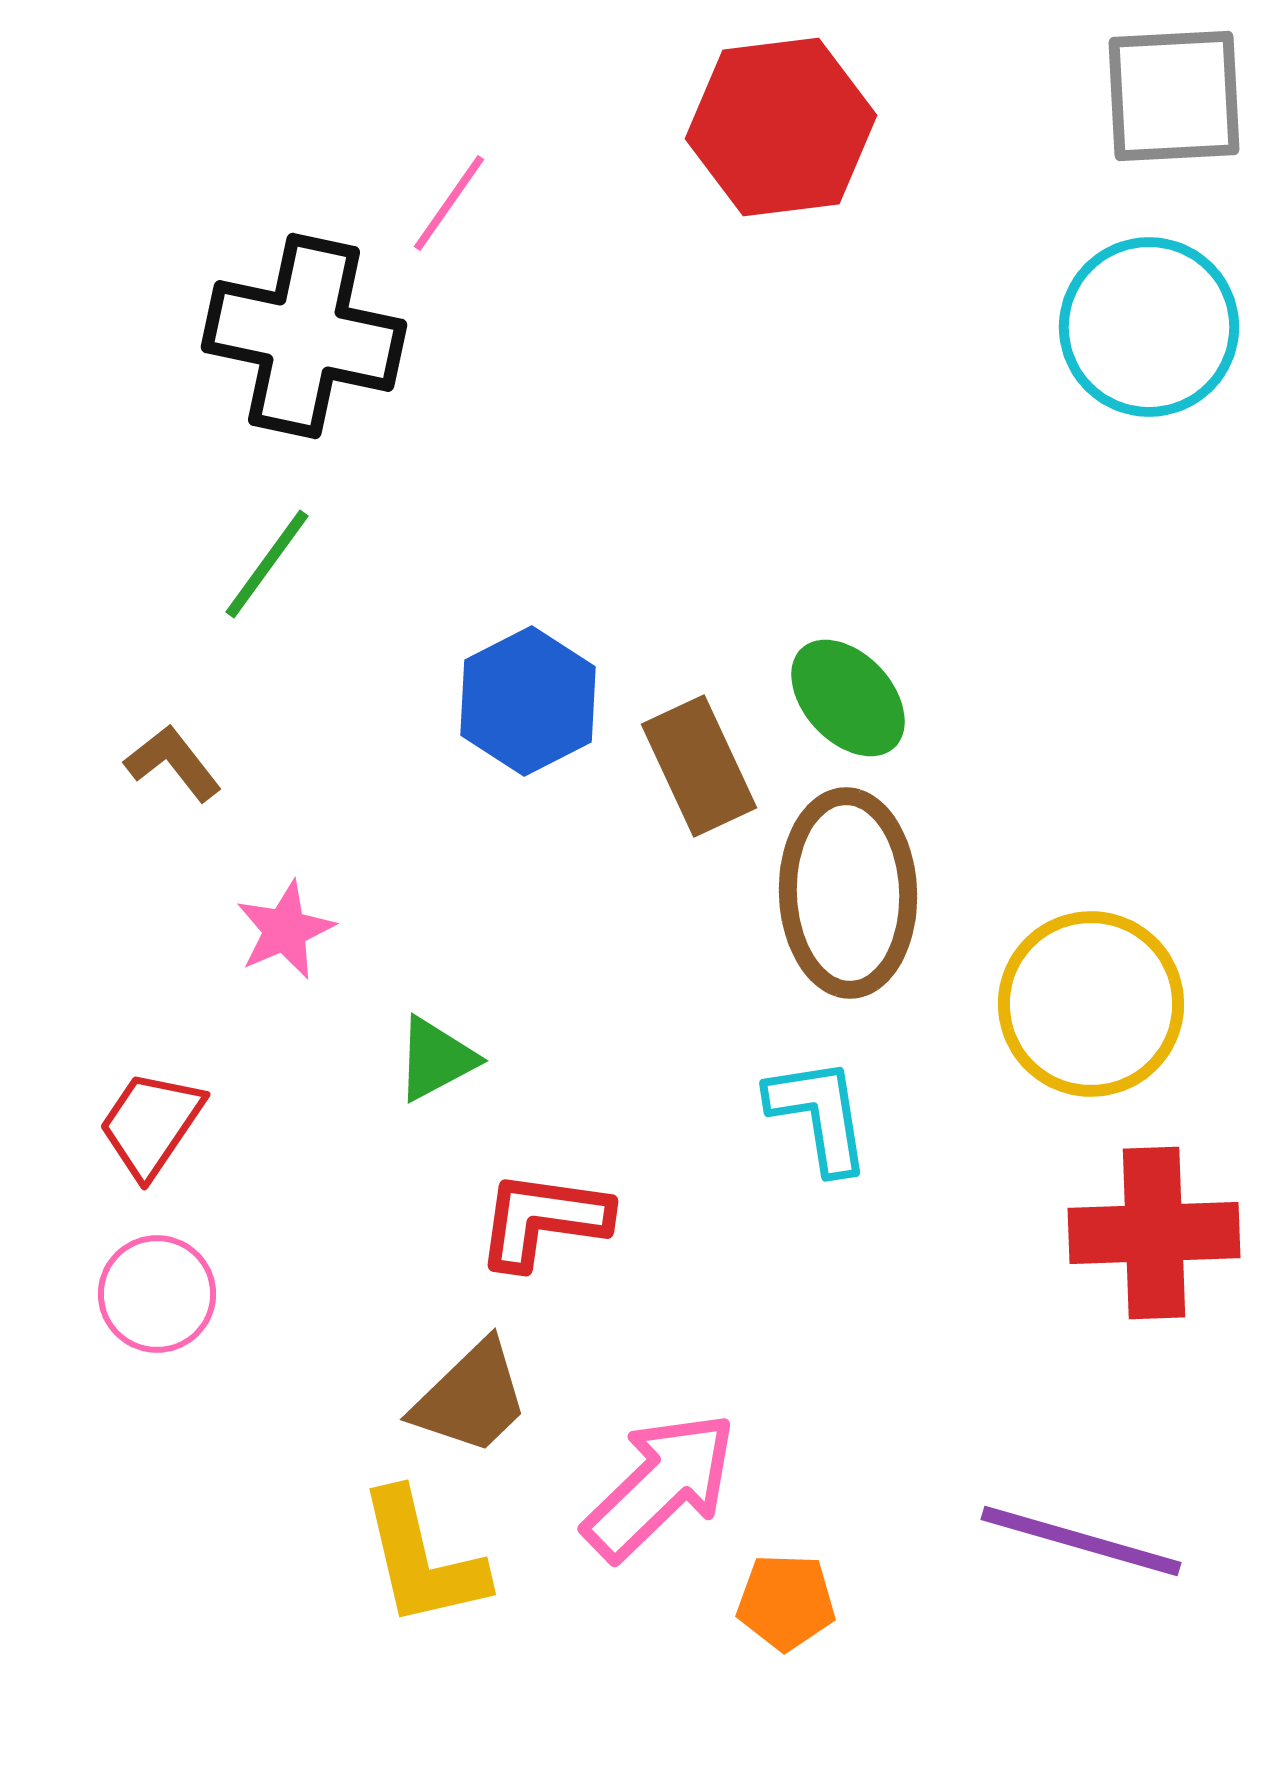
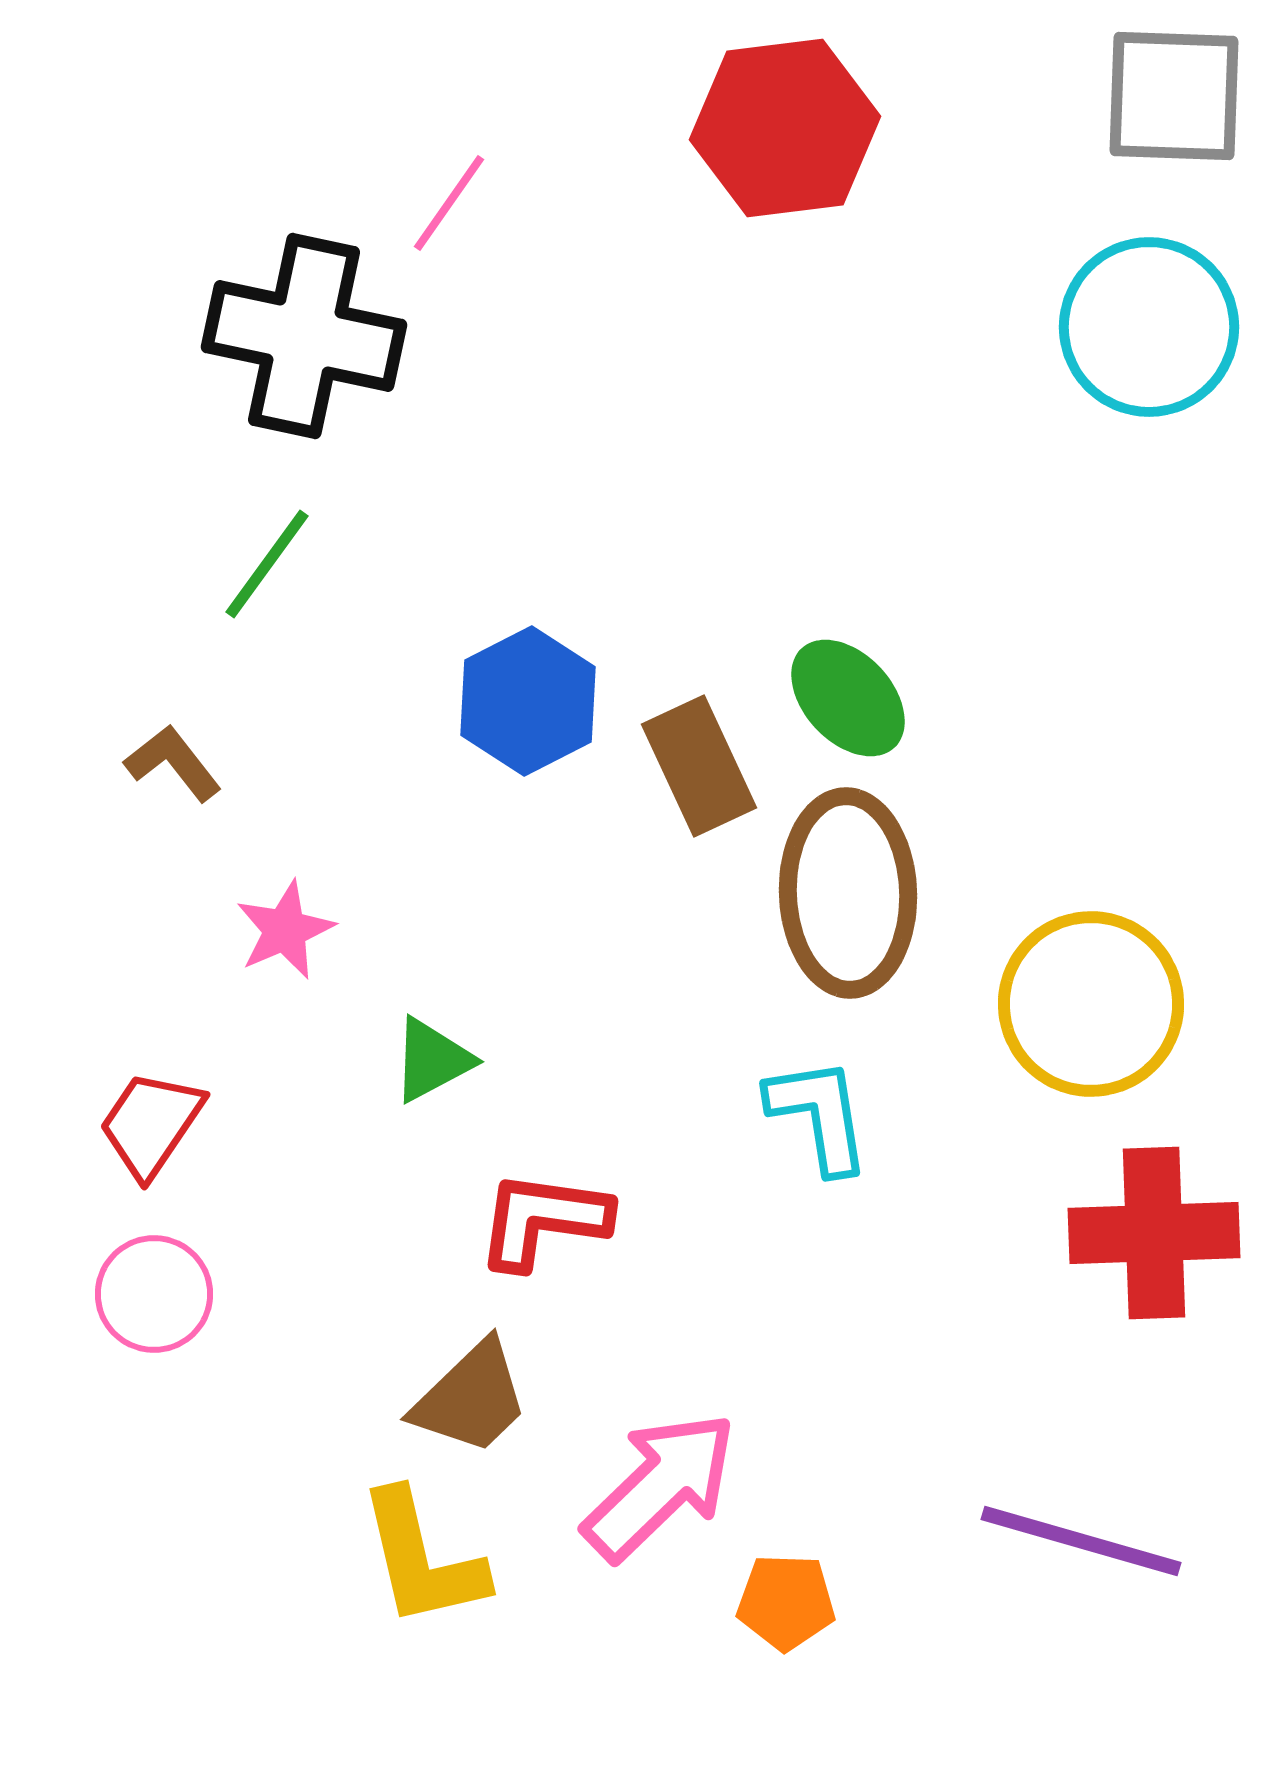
gray square: rotated 5 degrees clockwise
red hexagon: moved 4 px right, 1 px down
green triangle: moved 4 px left, 1 px down
pink circle: moved 3 px left
